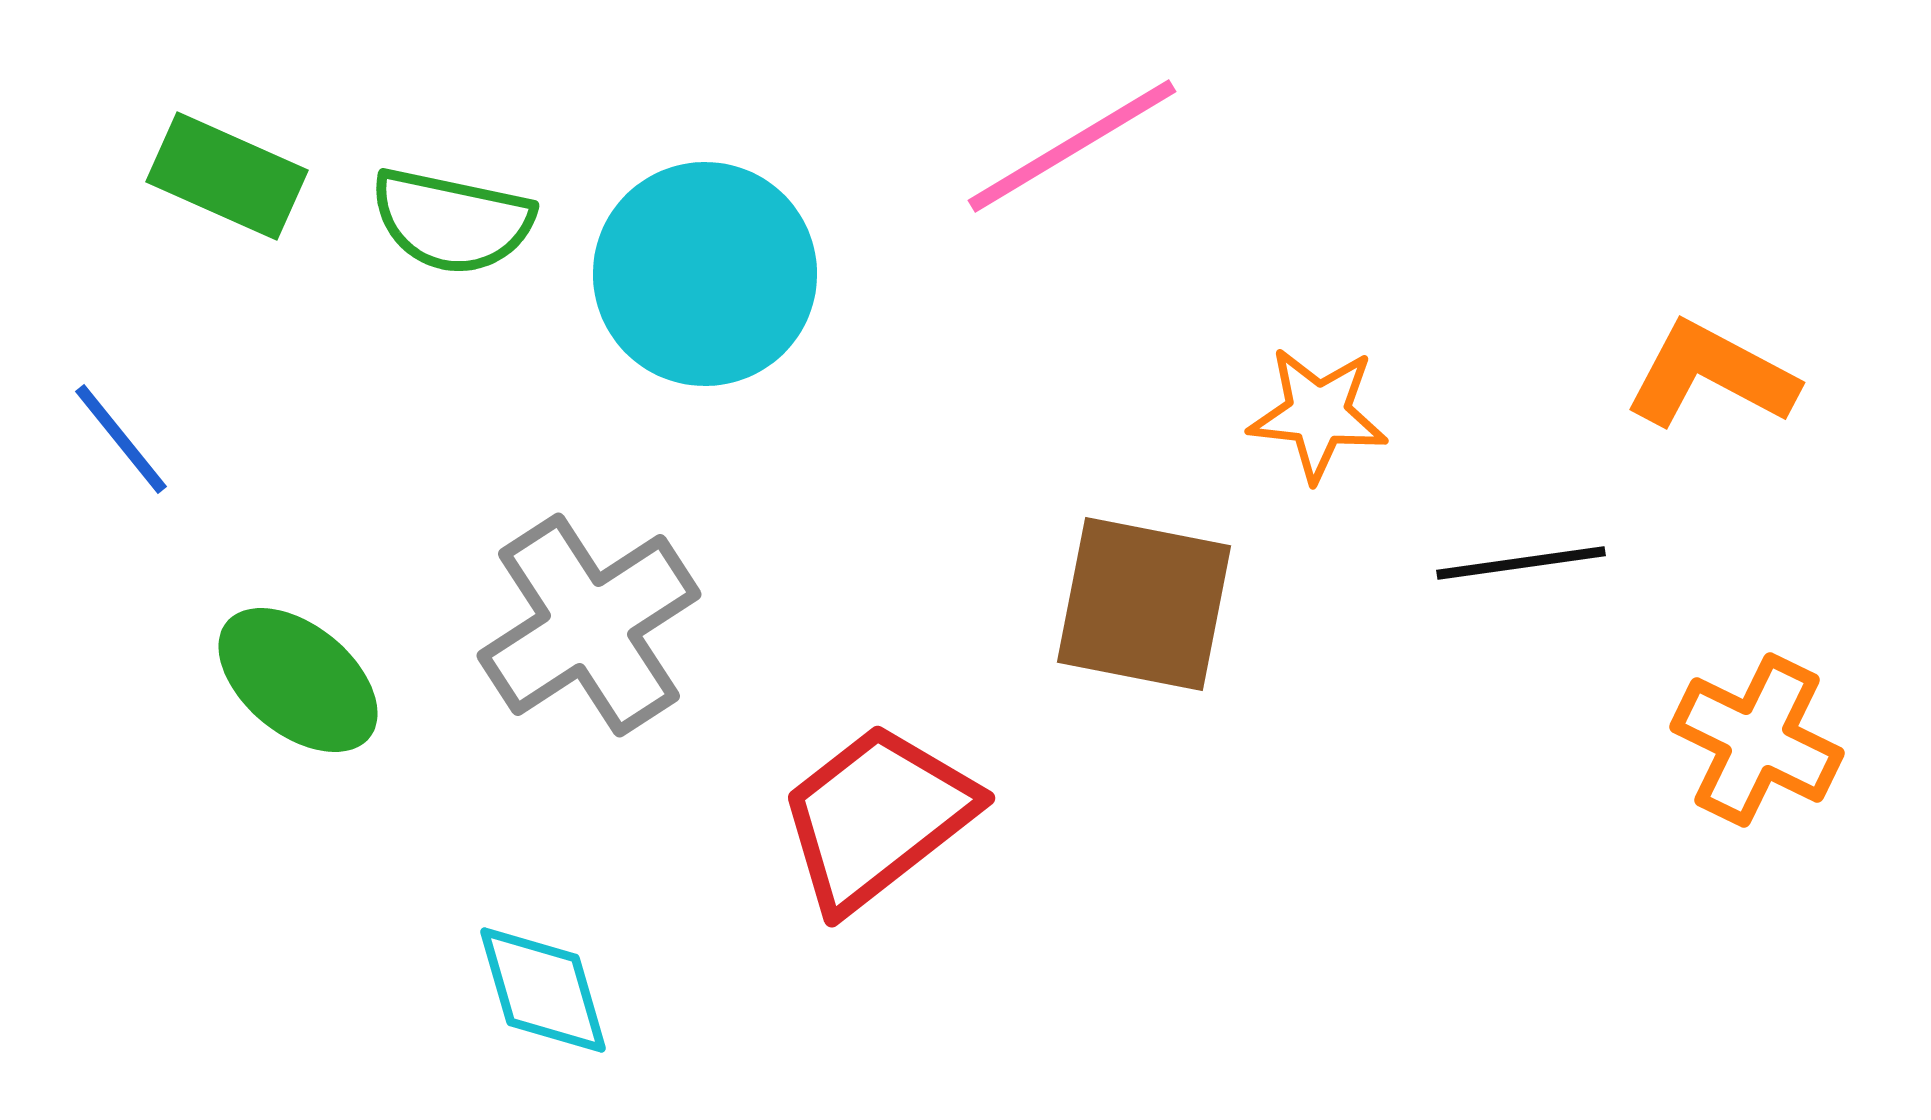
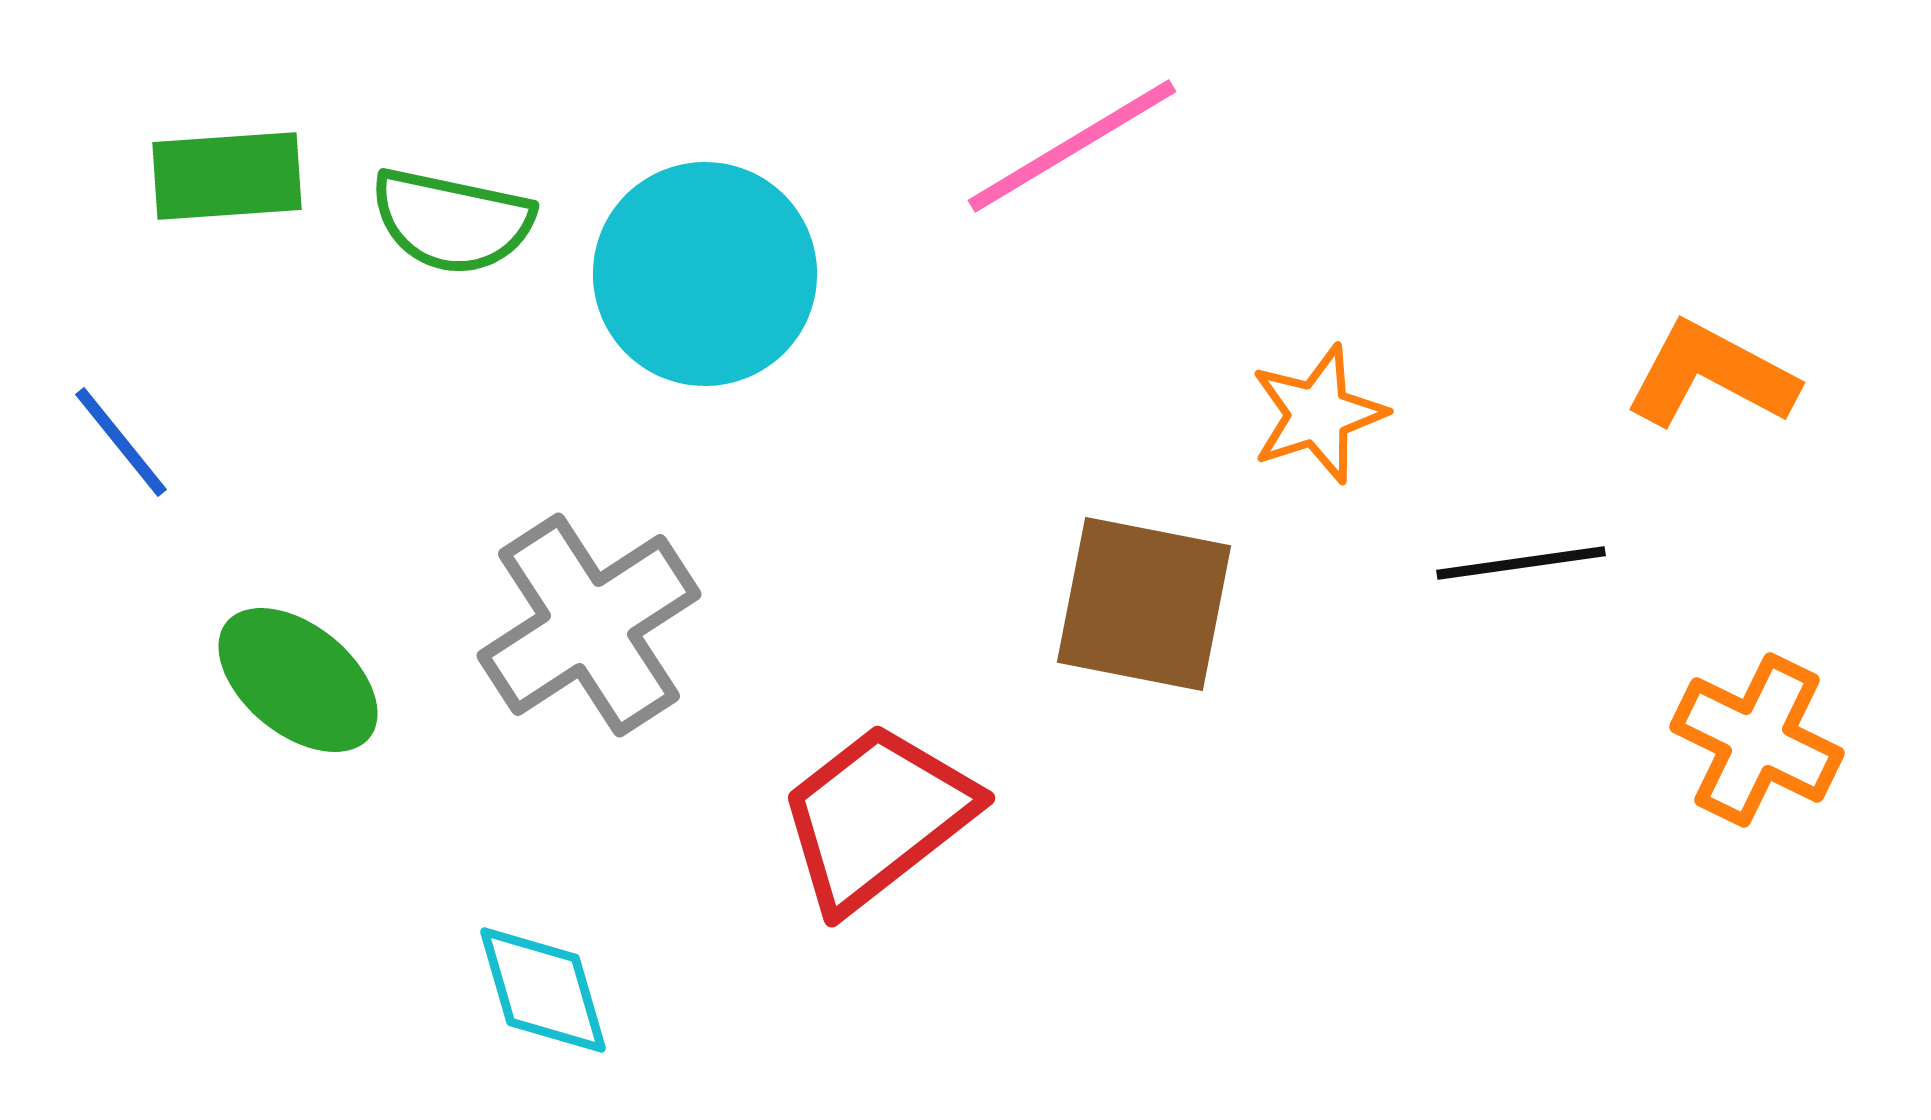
green rectangle: rotated 28 degrees counterclockwise
orange star: rotated 24 degrees counterclockwise
blue line: moved 3 px down
